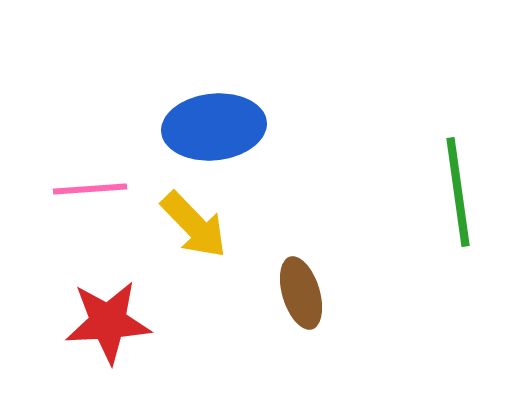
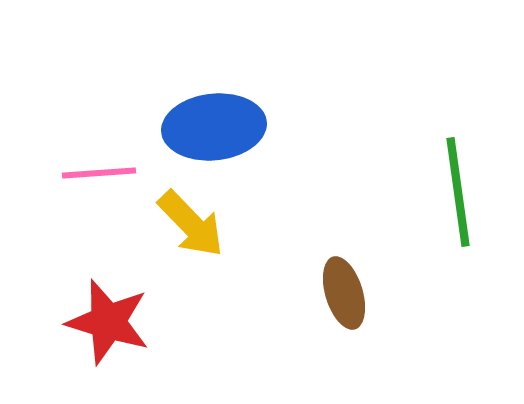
pink line: moved 9 px right, 16 px up
yellow arrow: moved 3 px left, 1 px up
brown ellipse: moved 43 px right
red star: rotated 20 degrees clockwise
